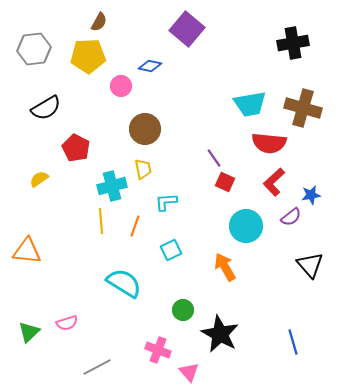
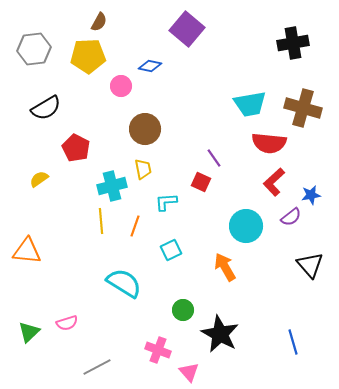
red square: moved 24 px left
